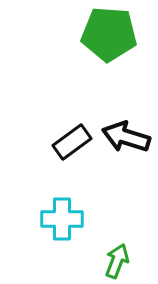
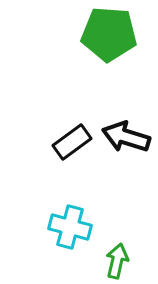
cyan cross: moved 8 px right, 8 px down; rotated 15 degrees clockwise
green arrow: rotated 8 degrees counterclockwise
